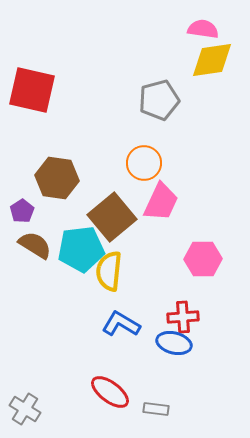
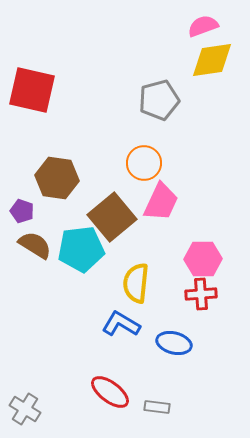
pink semicircle: moved 3 px up; rotated 28 degrees counterclockwise
purple pentagon: rotated 20 degrees counterclockwise
yellow semicircle: moved 27 px right, 12 px down
red cross: moved 18 px right, 23 px up
gray rectangle: moved 1 px right, 2 px up
